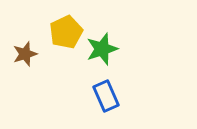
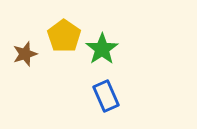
yellow pentagon: moved 2 px left, 4 px down; rotated 12 degrees counterclockwise
green star: rotated 16 degrees counterclockwise
